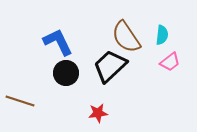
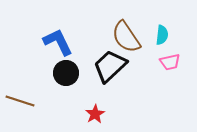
pink trapezoid: rotated 25 degrees clockwise
red star: moved 3 px left, 1 px down; rotated 24 degrees counterclockwise
